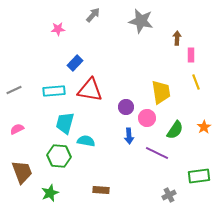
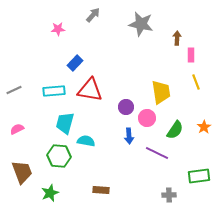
gray star: moved 3 px down
gray cross: rotated 24 degrees clockwise
